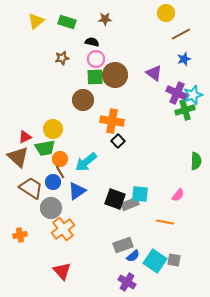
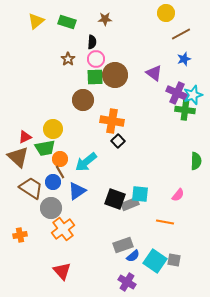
black semicircle at (92, 42): rotated 80 degrees clockwise
brown star at (62, 58): moved 6 px right, 1 px down; rotated 24 degrees counterclockwise
green cross at (185, 110): rotated 24 degrees clockwise
